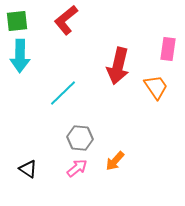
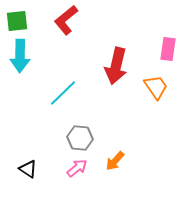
red arrow: moved 2 px left
